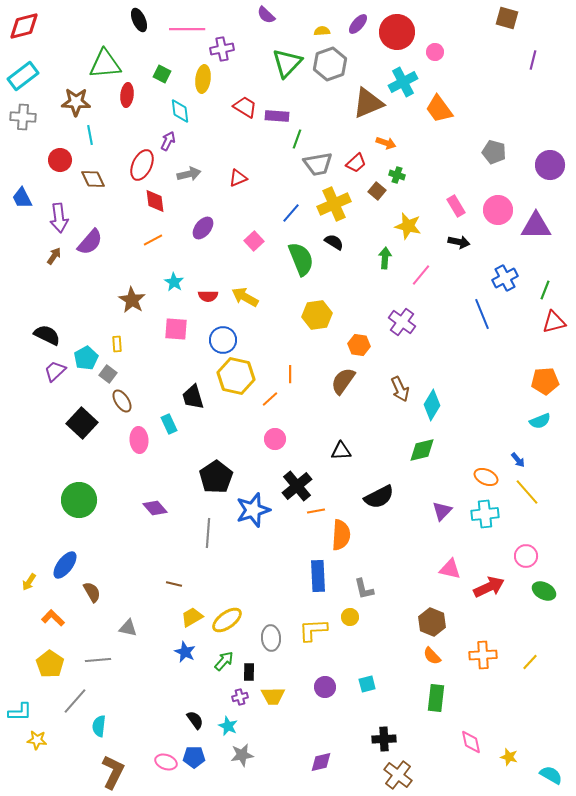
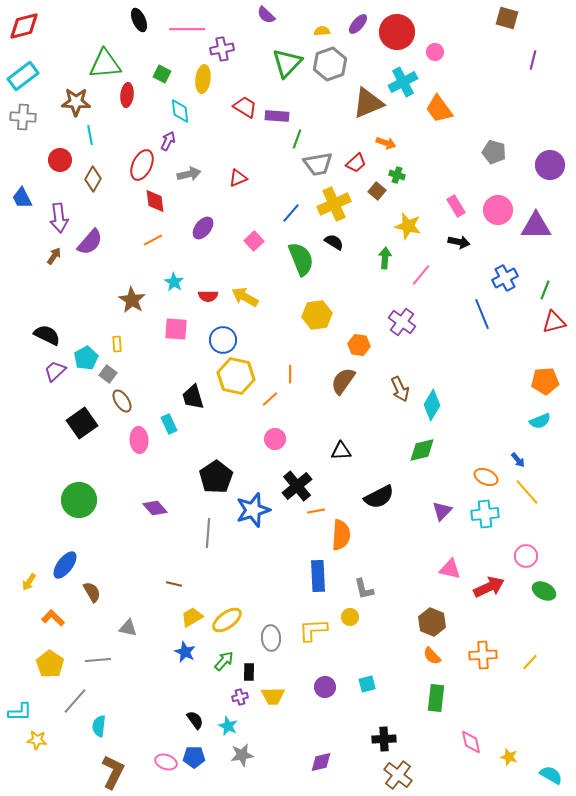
brown diamond at (93, 179): rotated 55 degrees clockwise
black square at (82, 423): rotated 12 degrees clockwise
